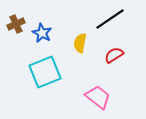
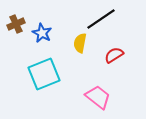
black line: moved 9 px left
cyan square: moved 1 px left, 2 px down
